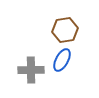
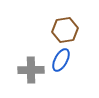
blue ellipse: moved 1 px left
